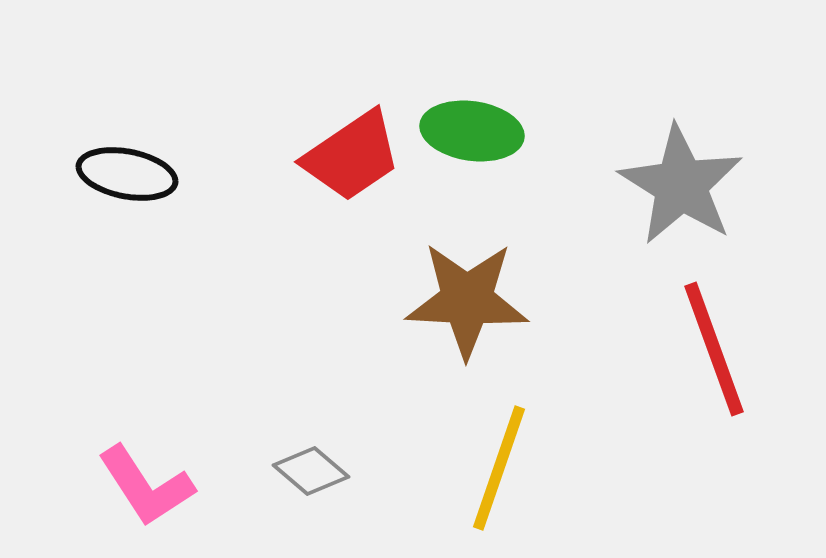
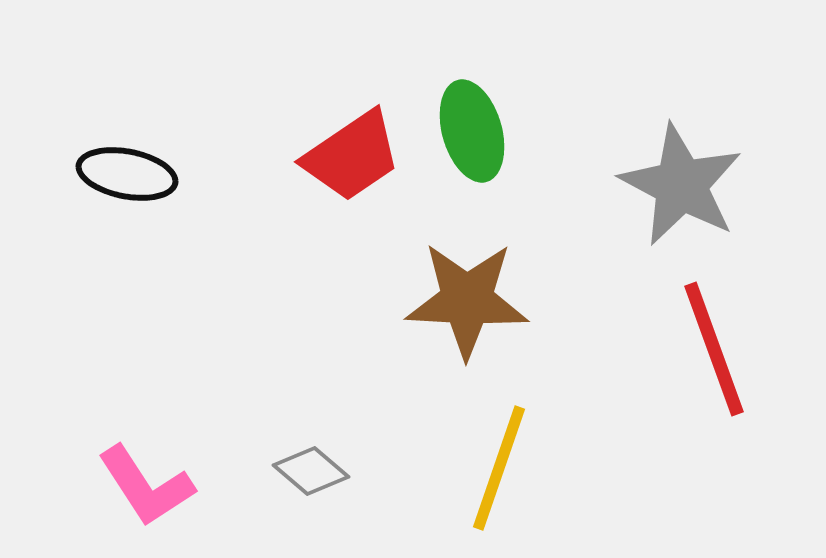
green ellipse: rotated 66 degrees clockwise
gray star: rotated 4 degrees counterclockwise
